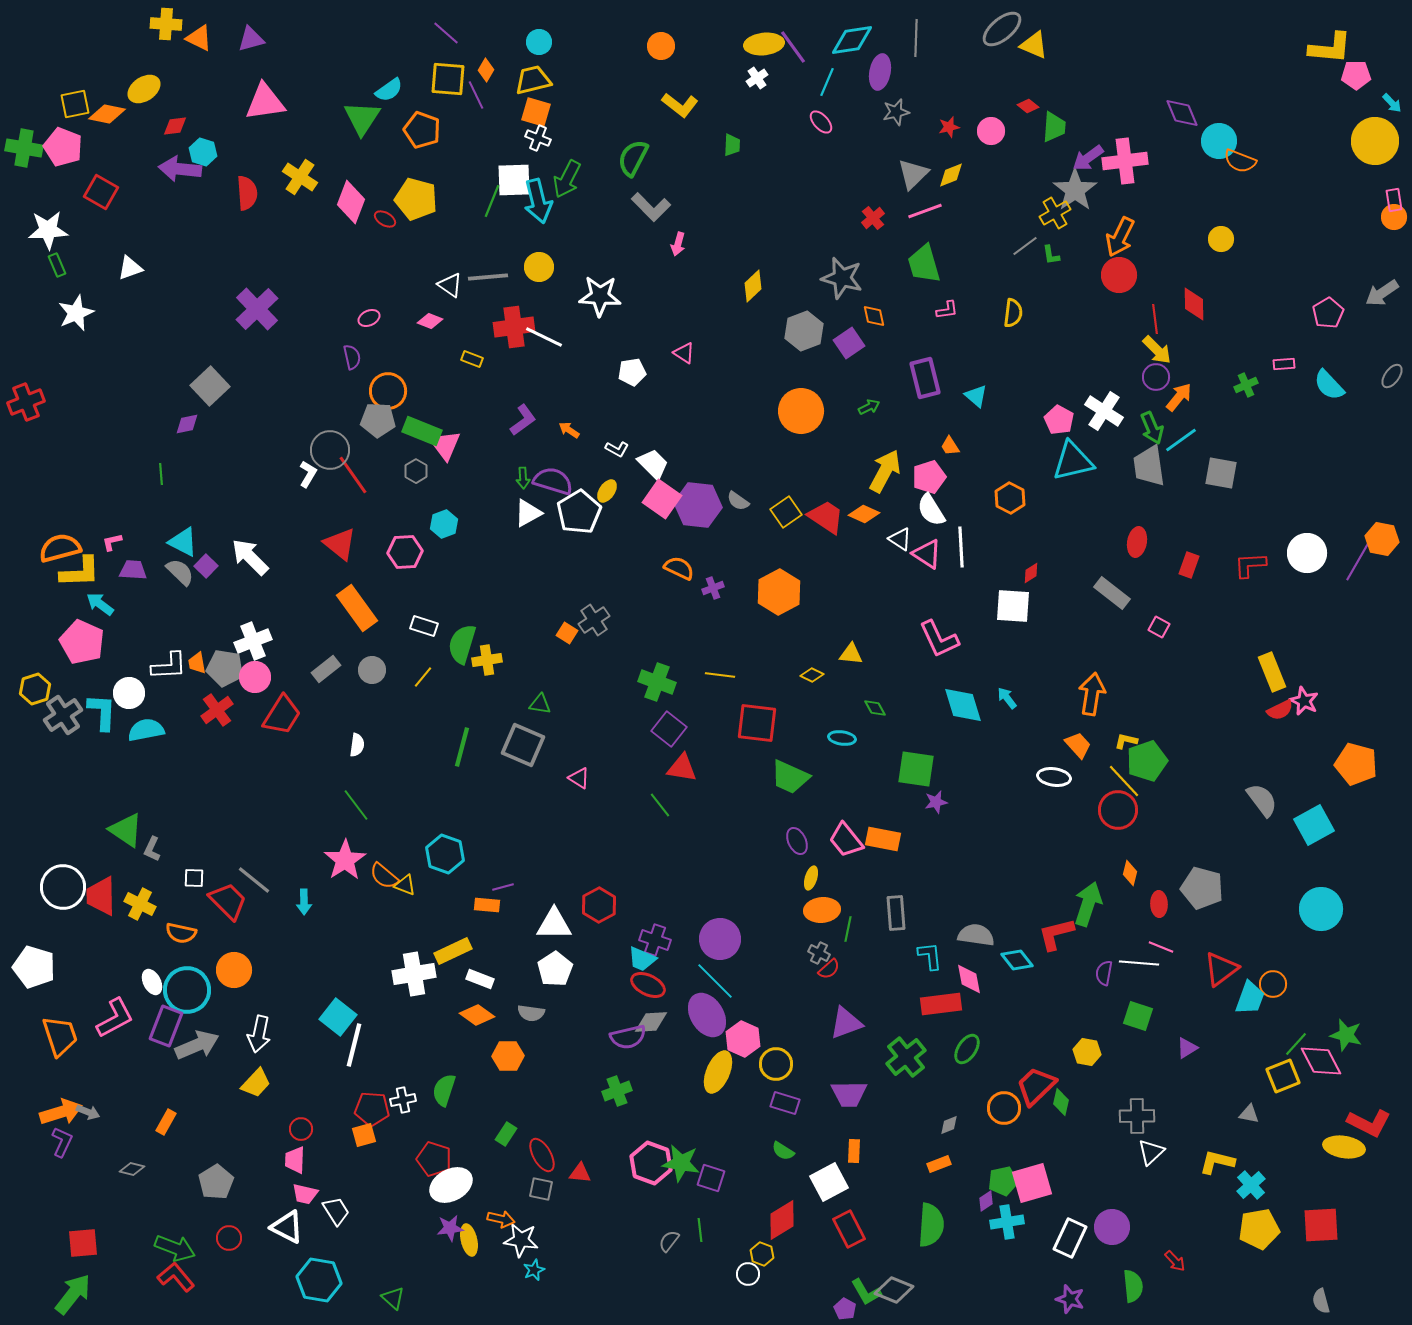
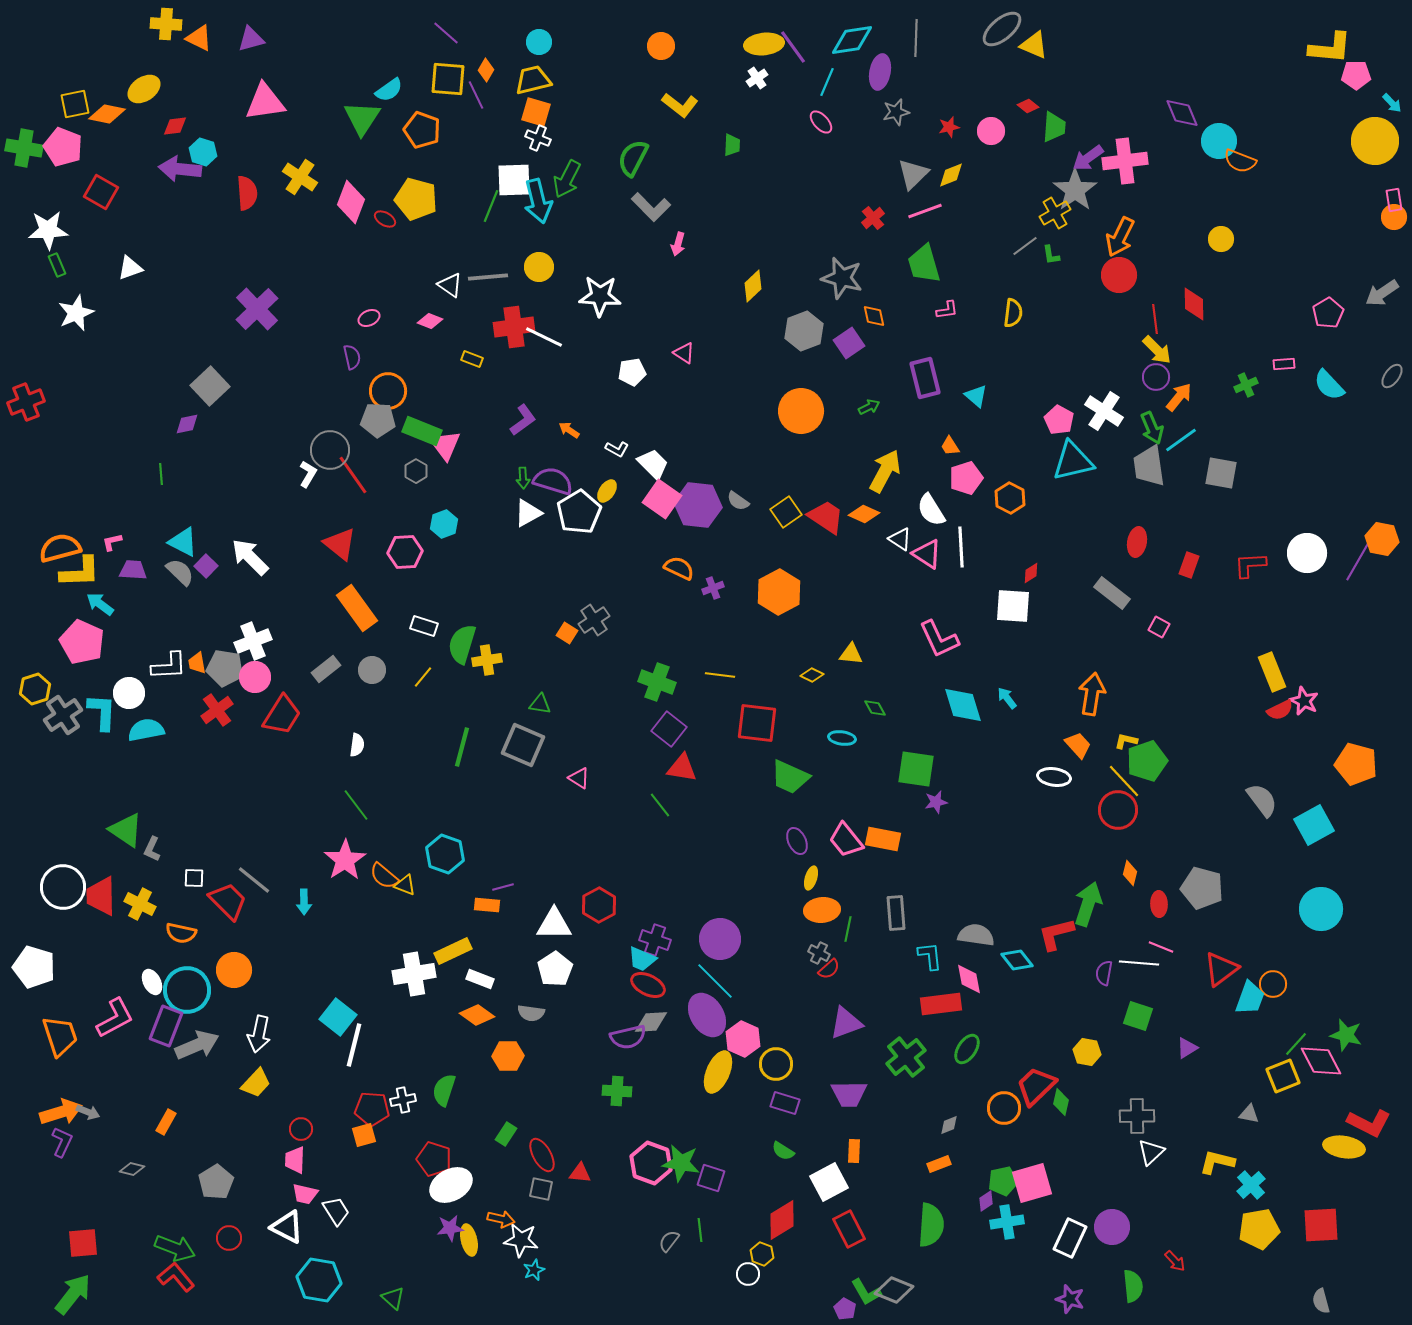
green line at (492, 201): moved 1 px left, 5 px down
pink pentagon at (929, 477): moved 37 px right, 1 px down
green cross at (617, 1091): rotated 24 degrees clockwise
